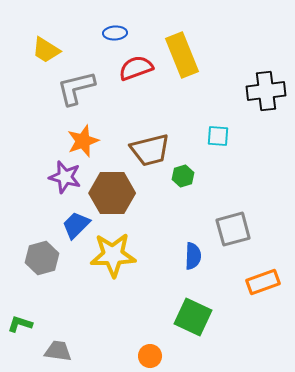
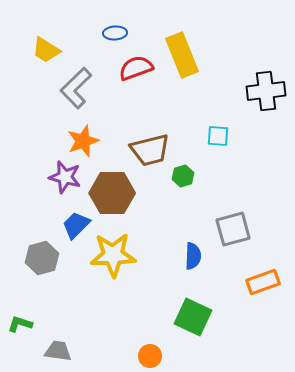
gray L-shape: rotated 30 degrees counterclockwise
